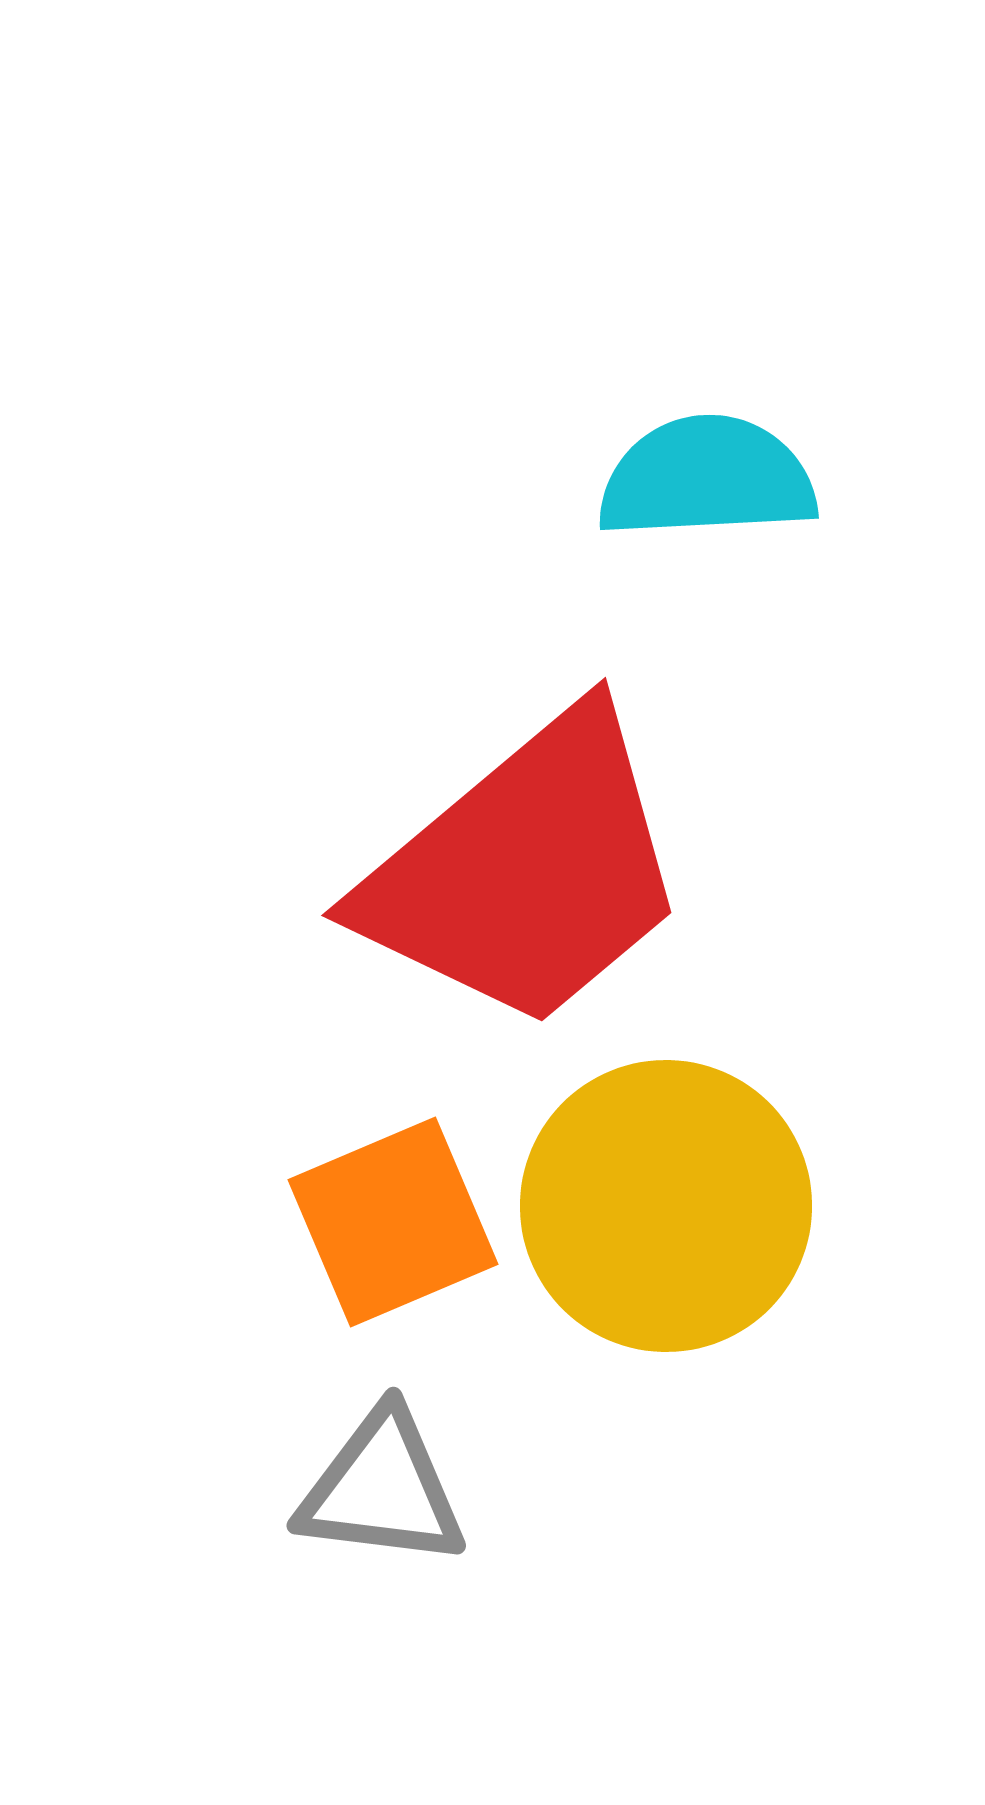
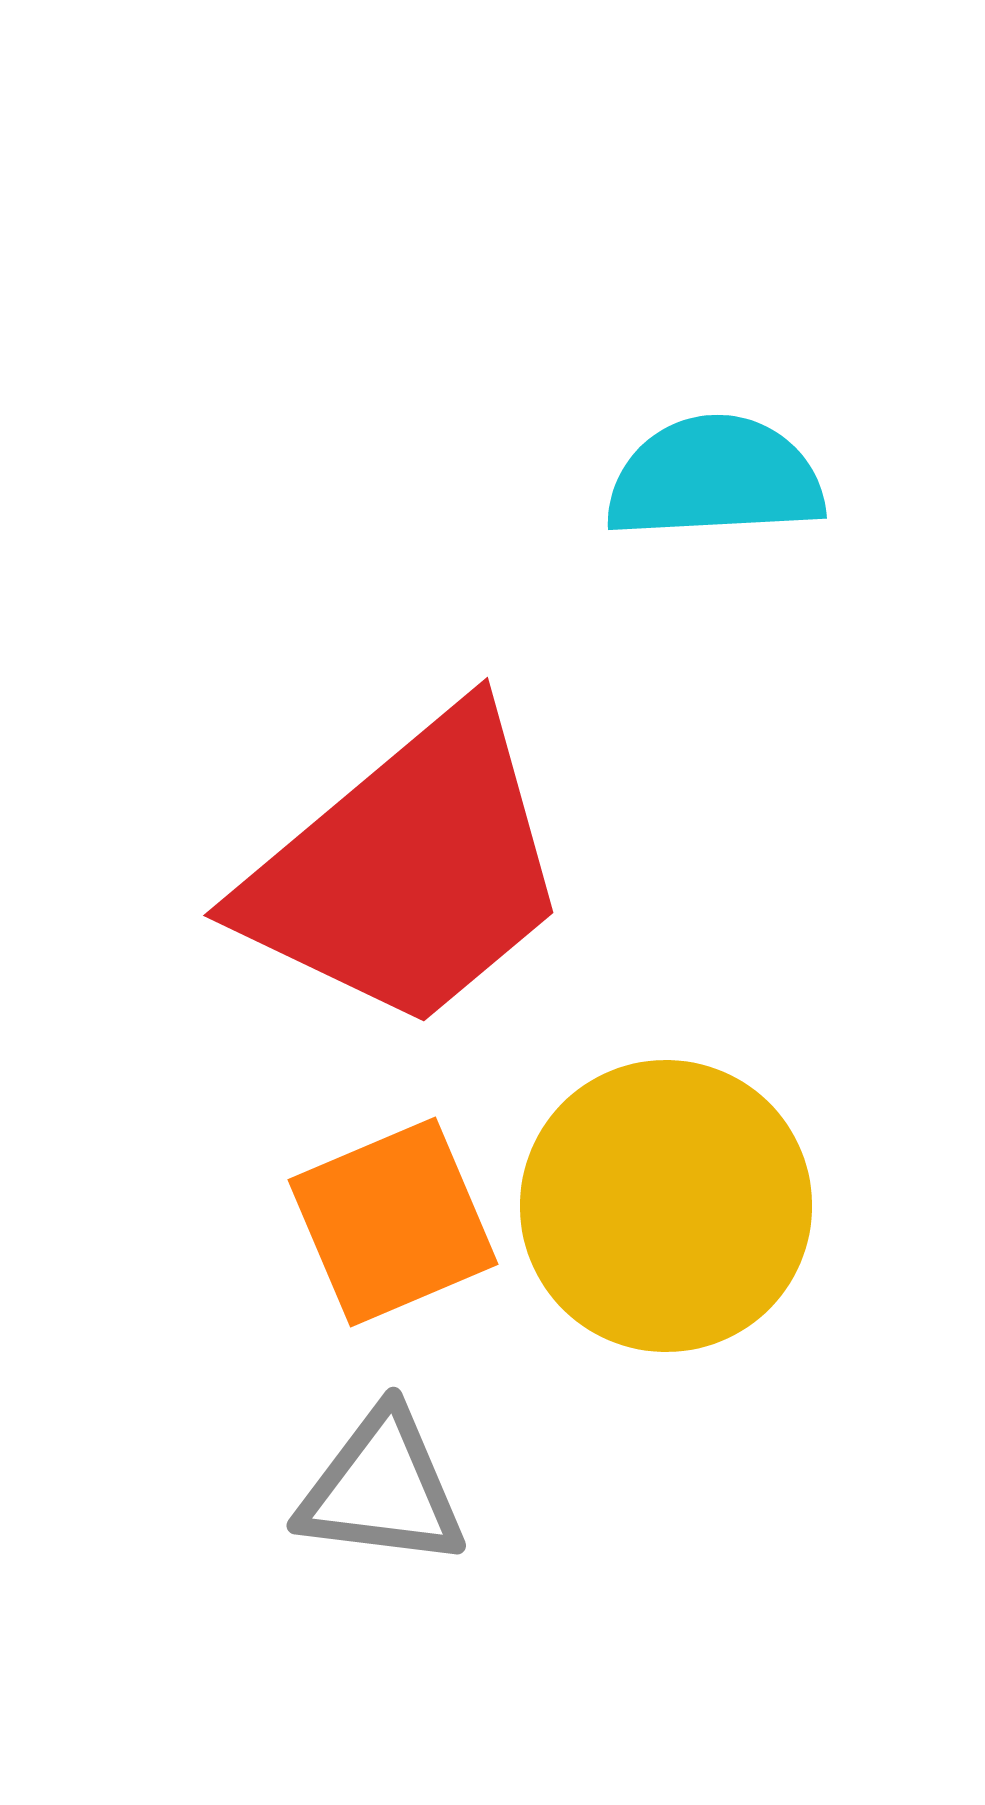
cyan semicircle: moved 8 px right
red trapezoid: moved 118 px left
